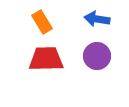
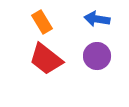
red trapezoid: rotated 141 degrees counterclockwise
